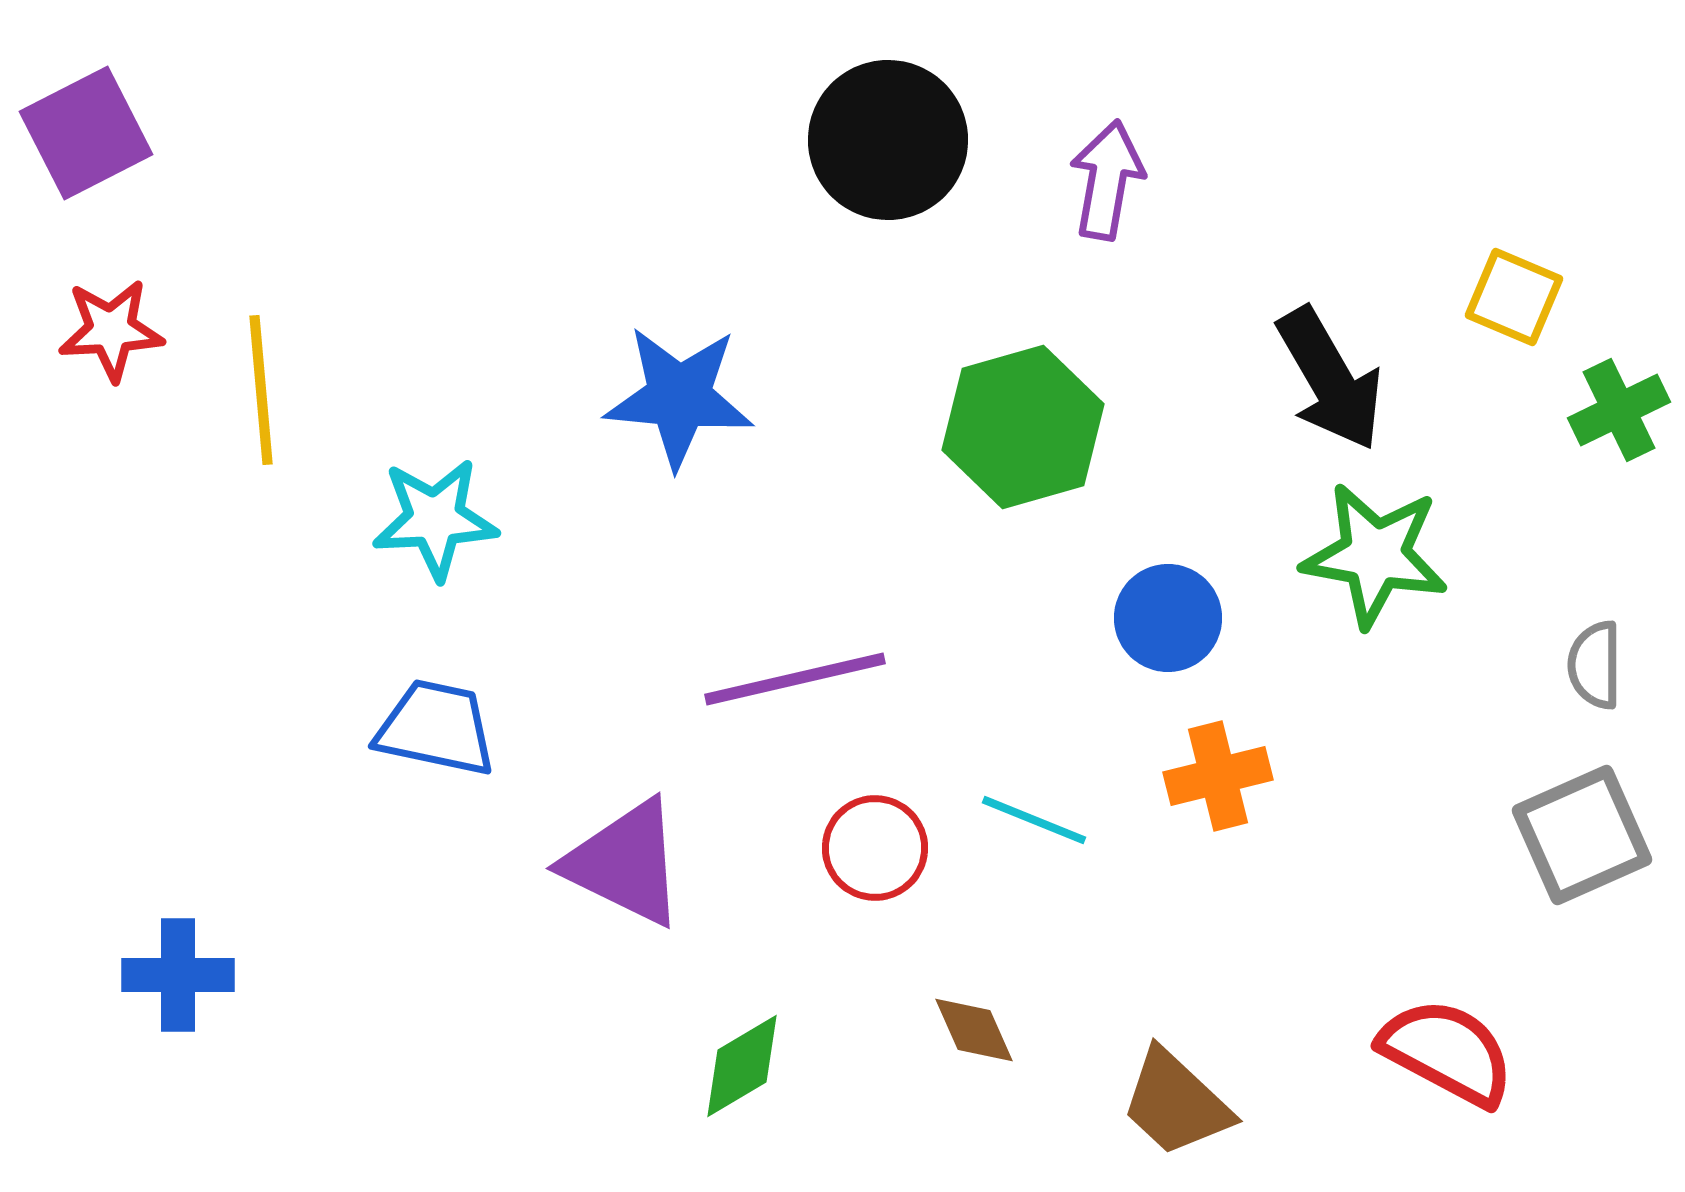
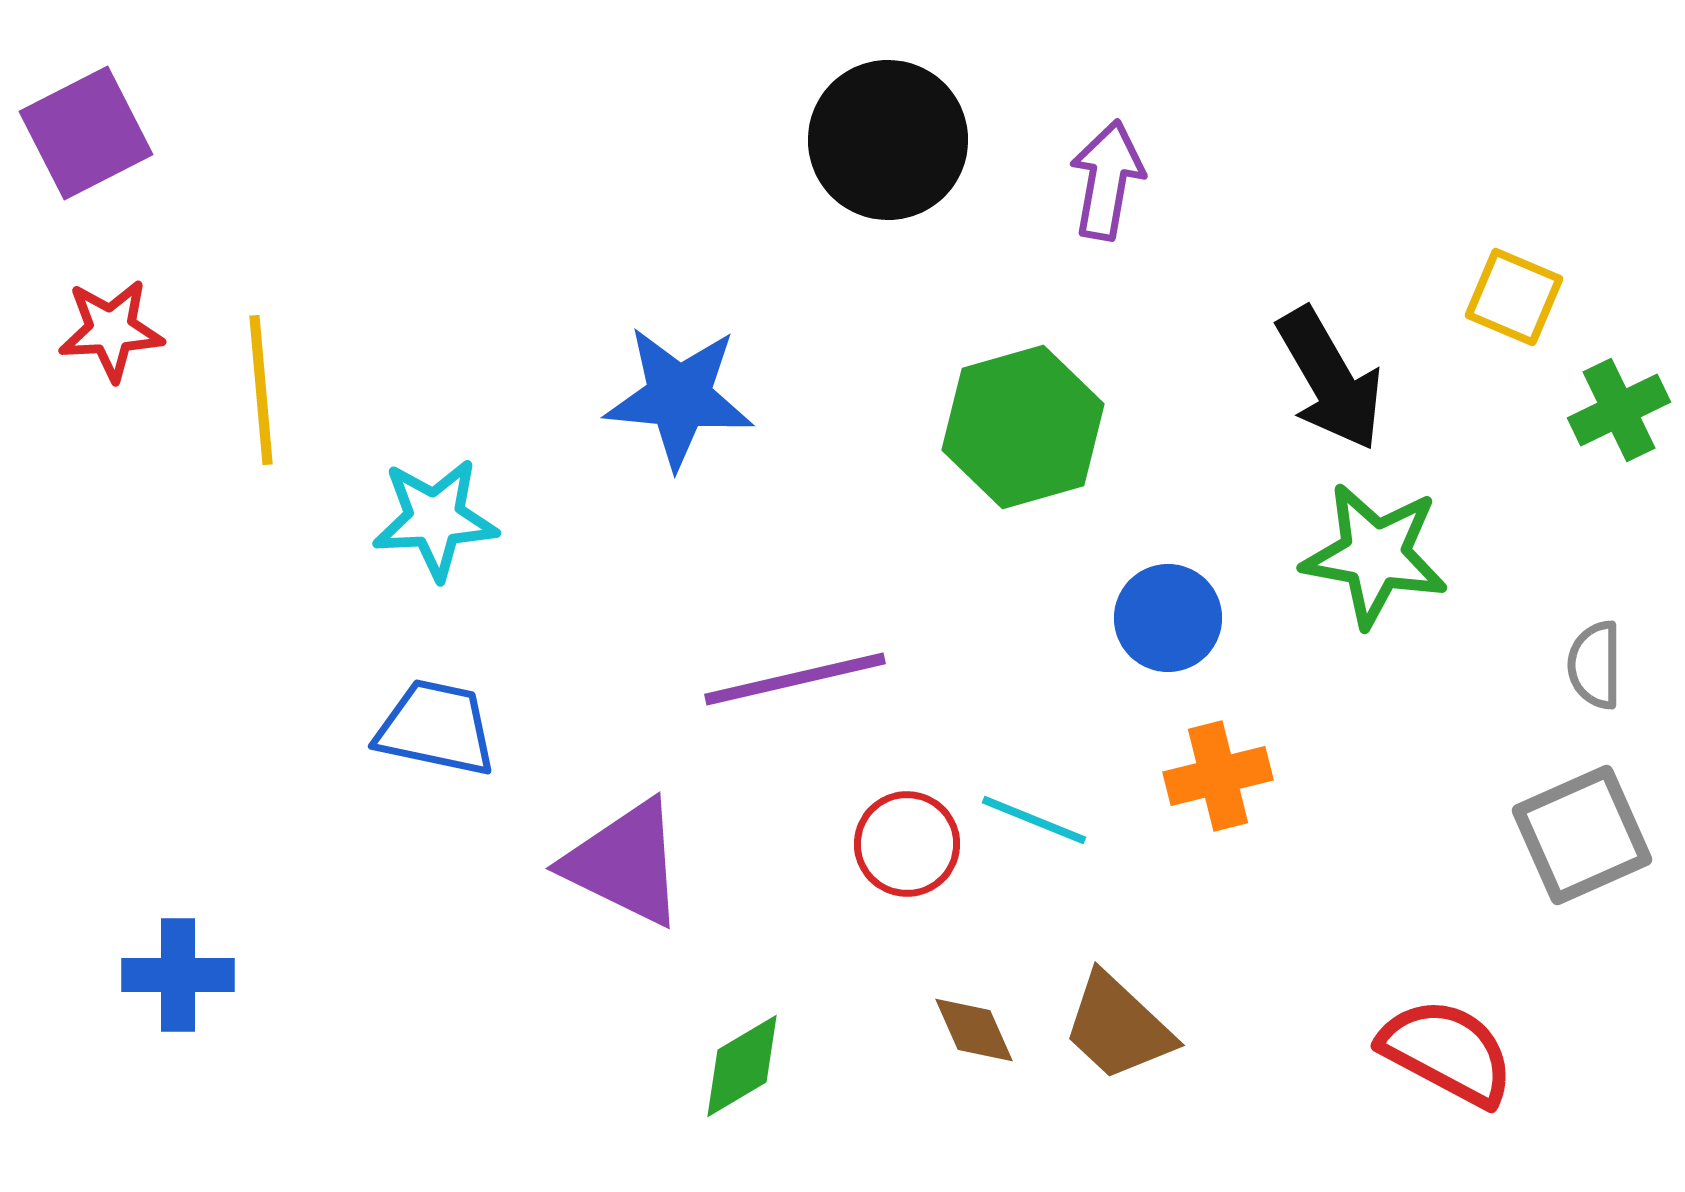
red circle: moved 32 px right, 4 px up
brown trapezoid: moved 58 px left, 76 px up
